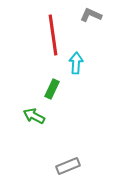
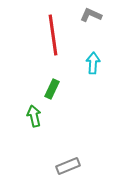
cyan arrow: moved 17 px right
green arrow: rotated 50 degrees clockwise
